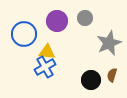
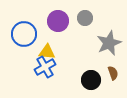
purple circle: moved 1 px right
brown semicircle: moved 1 px right, 2 px up; rotated 144 degrees clockwise
